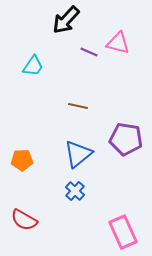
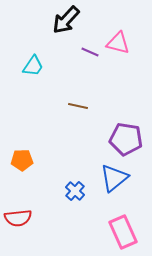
purple line: moved 1 px right
blue triangle: moved 36 px right, 24 px down
red semicircle: moved 6 px left, 2 px up; rotated 36 degrees counterclockwise
